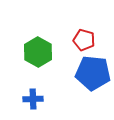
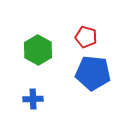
red pentagon: moved 2 px right, 3 px up
green hexagon: moved 2 px up
